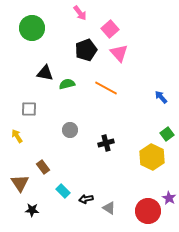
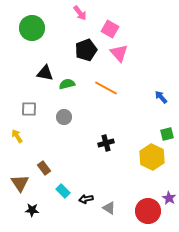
pink square: rotated 18 degrees counterclockwise
gray circle: moved 6 px left, 13 px up
green square: rotated 24 degrees clockwise
brown rectangle: moved 1 px right, 1 px down
